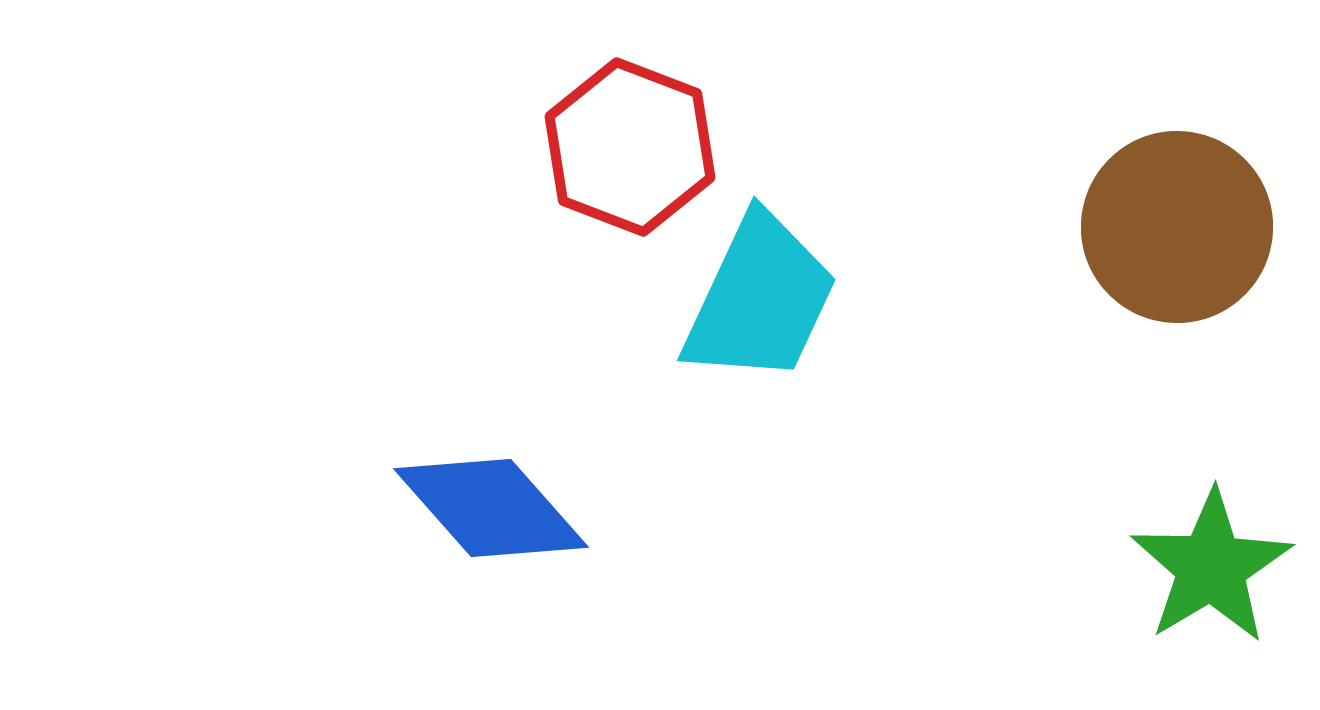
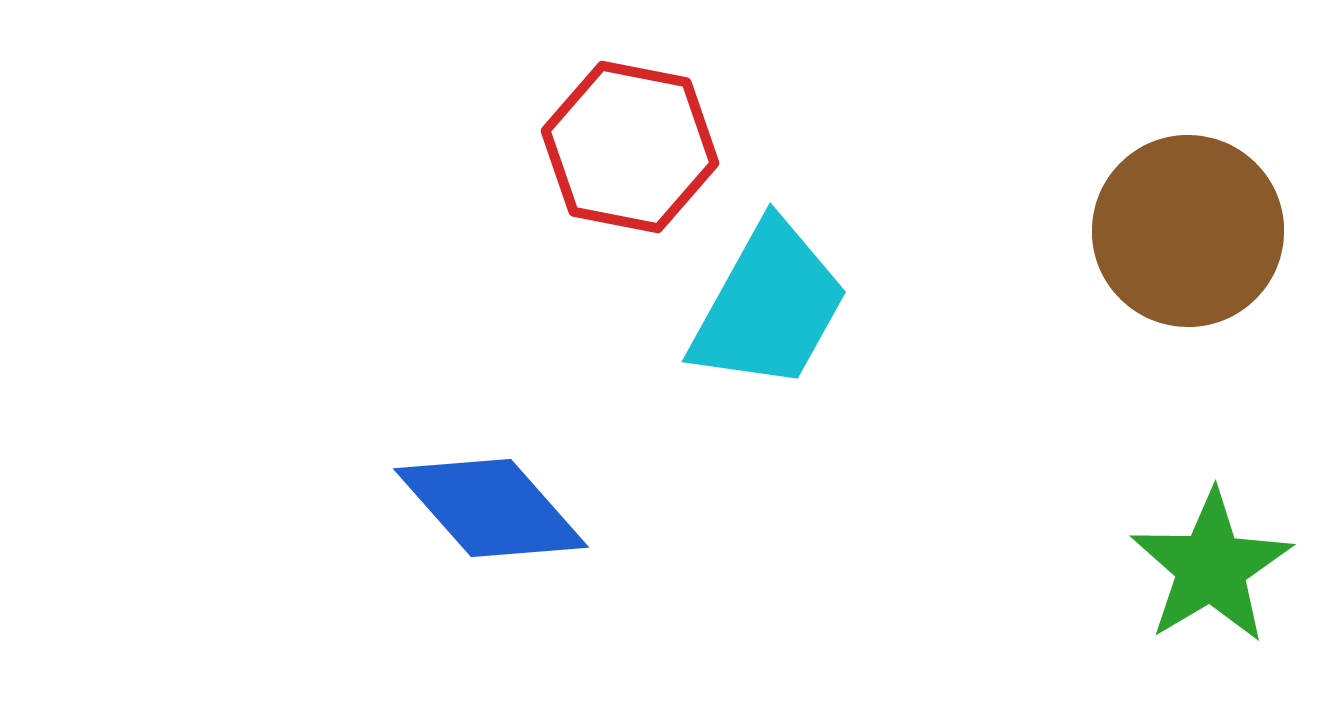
red hexagon: rotated 10 degrees counterclockwise
brown circle: moved 11 px right, 4 px down
cyan trapezoid: moved 9 px right, 7 px down; rotated 4 degrees clockwise
